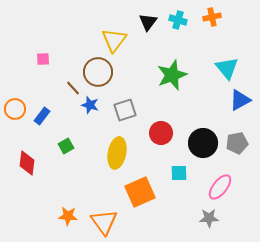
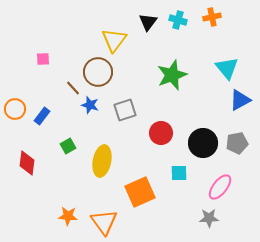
green square: moved 2 px right
yellow ellipse: moved 15 px left, 8 px down
